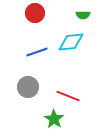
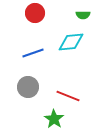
blue line: moved 4 px left, 1 px down
